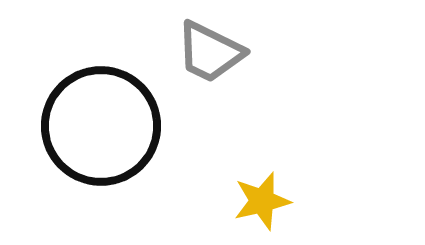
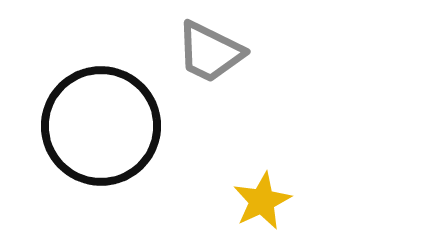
yellow star: rotated 12 degrees counterclockwise
